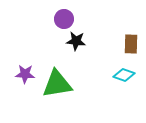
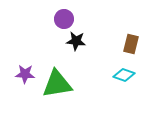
brown rectangle: rotated 12 degrees clockwise
